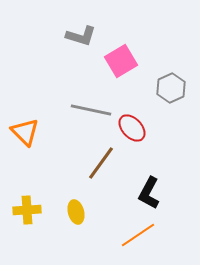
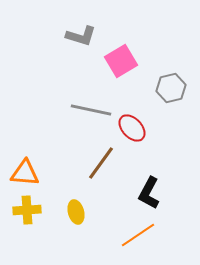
gray hexagon: rotated 12 degrees clockwise
orange triangle: moved 41 px down; rotated 40 degrees counterclockwise
